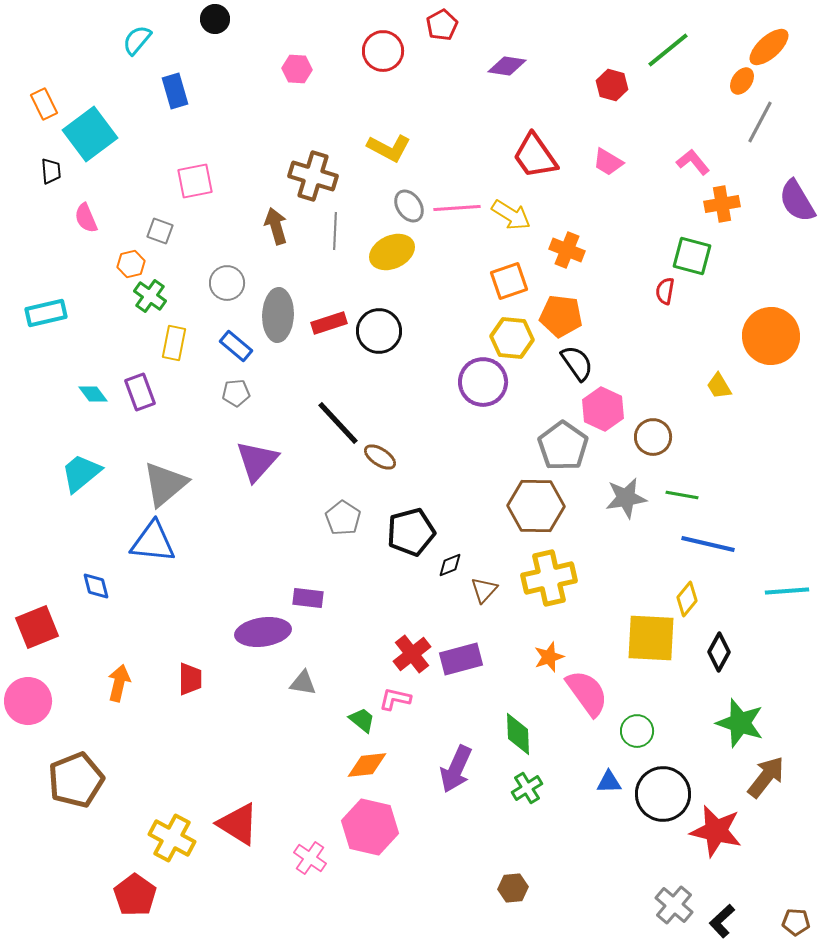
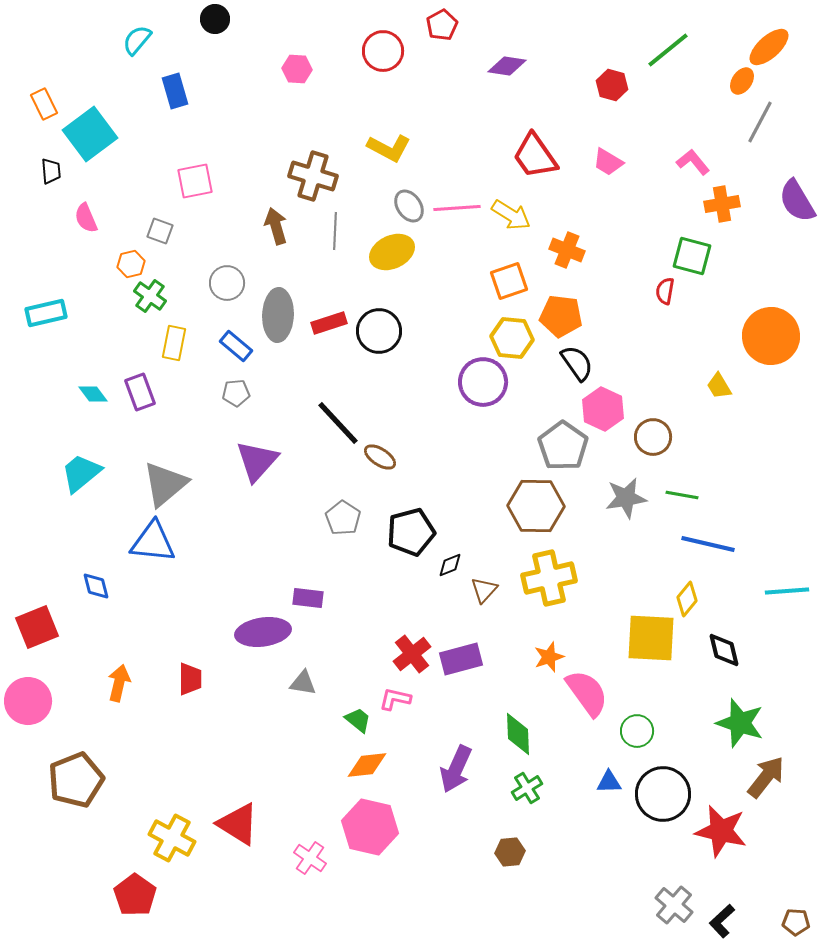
black diamond at (719, 652): moved 5 px right, 2 px up; rotated 42 degrees counterclockwise
green trapezoid at (362, 720): moved 4 px left
red star at (716, 831): moved 5 px right
brown hexagon at (513, 888): moved 3 px left, 36 px up
